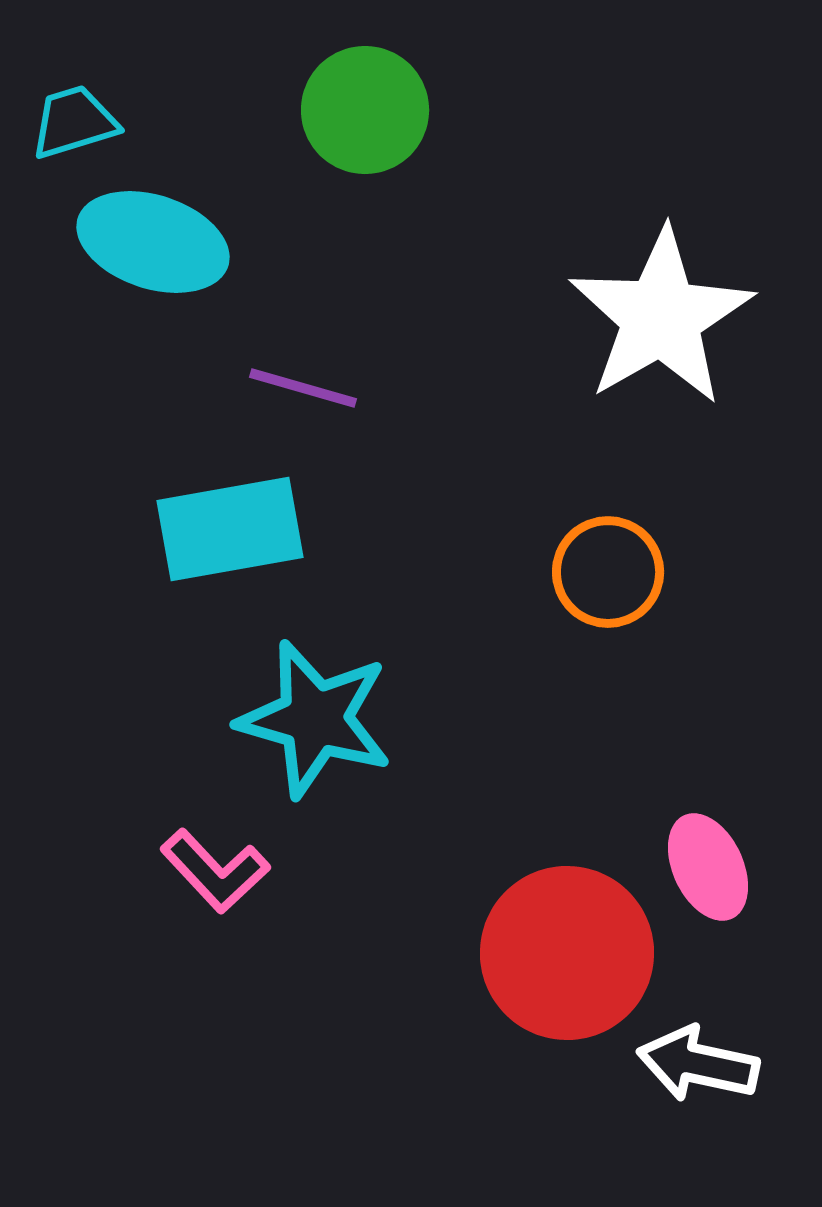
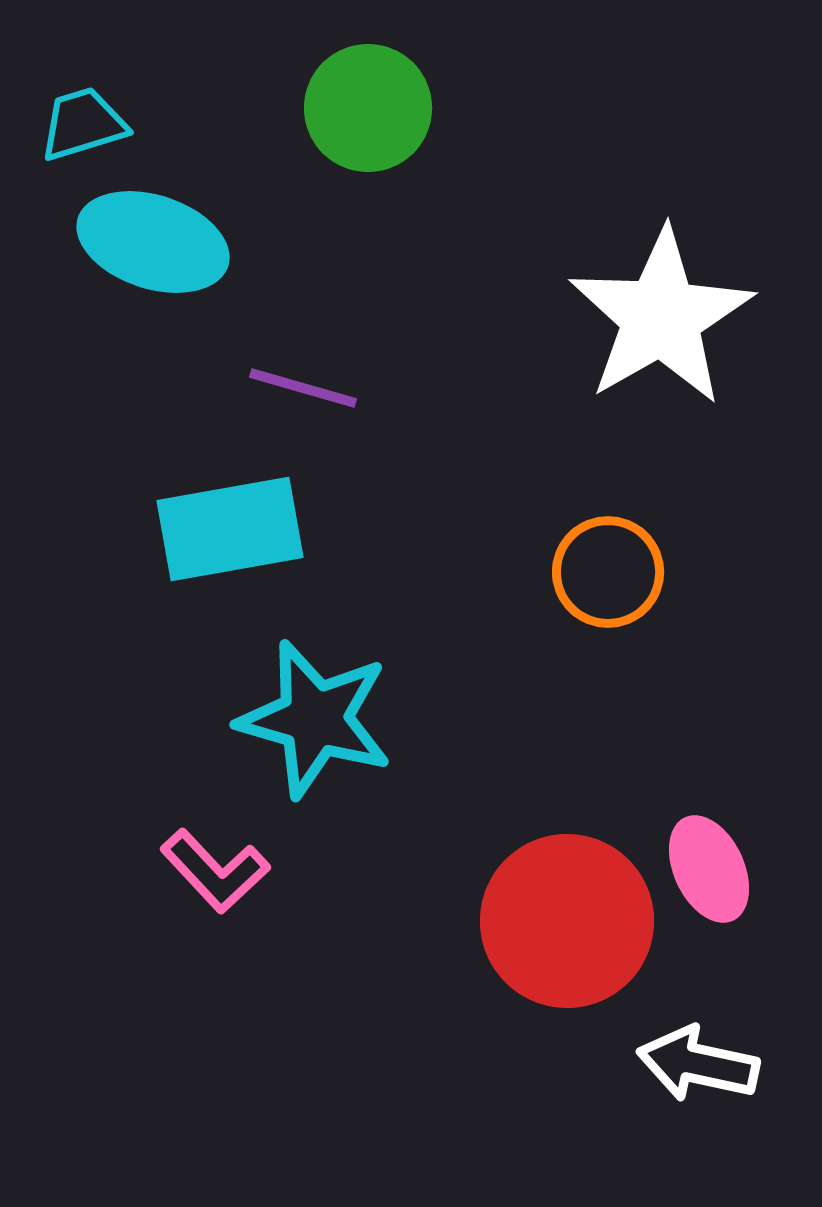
green circle: moved 3 px right, 2 px up
cyan trapezoid: moved 9 px right, 2 px down
pink ellipse: moved 1 px right, 2 px down
red circle: moved 32 px up
